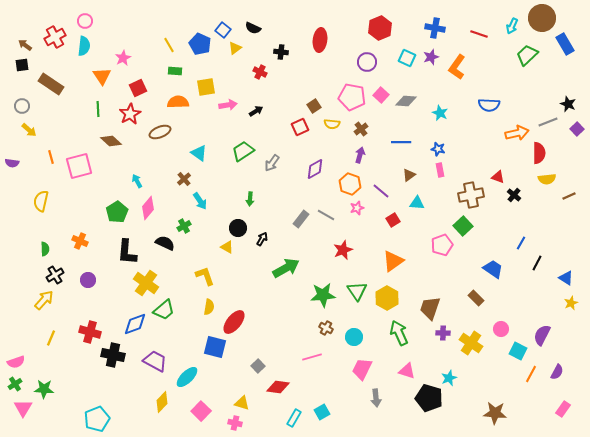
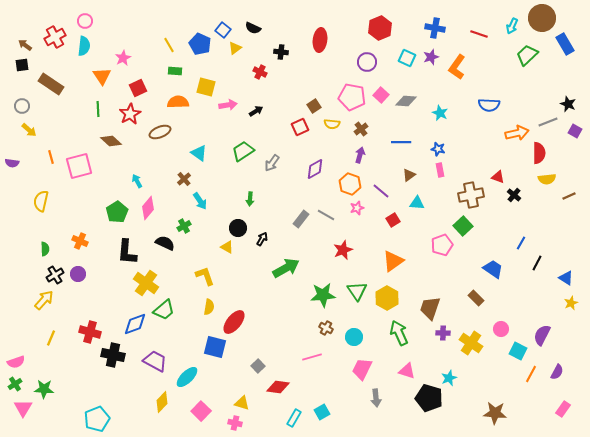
yellow square at (206, 87): rotated 24 degrees clockwise
purple square at (577, 129): moved 2 px left, 2 px down; rotated 16 degrees counterclockwise
purple circle at (88, 280): moved 10 px left, 6 px up
